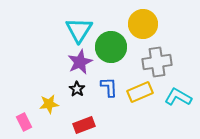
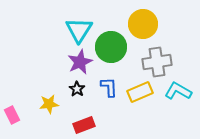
cyan L-shape: moved 6 px up
pink rectangle: moved 12 px left, 7 px up
